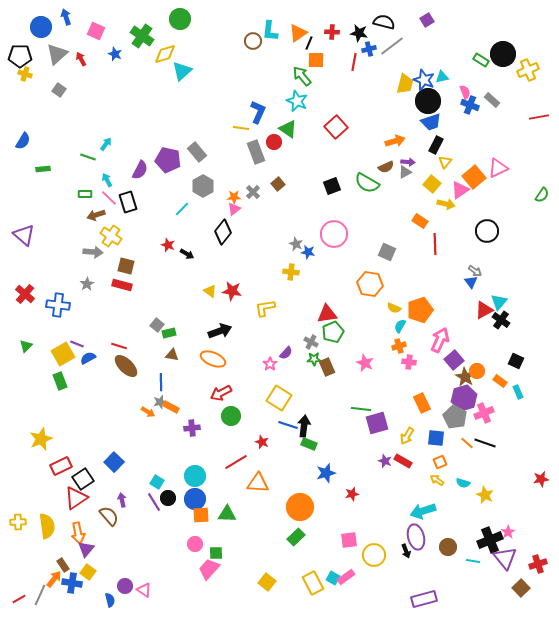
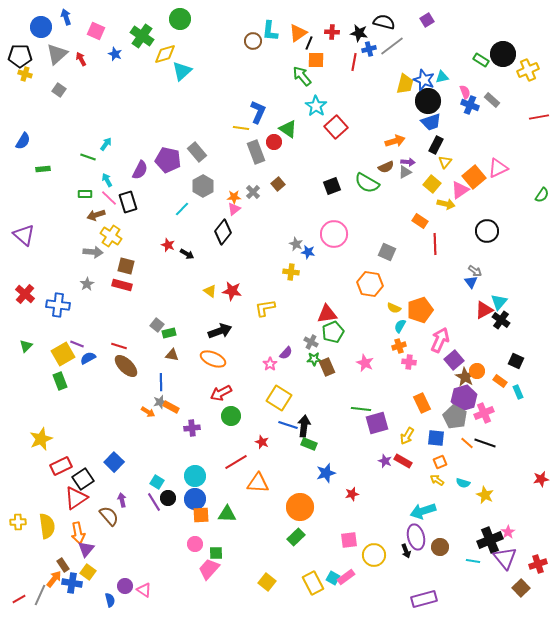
cyan star at (297, 101): moved 19 px right, 5 px down; rotated 10 degrees clockwise
brown circle at (448, 547): moved 8 px left
